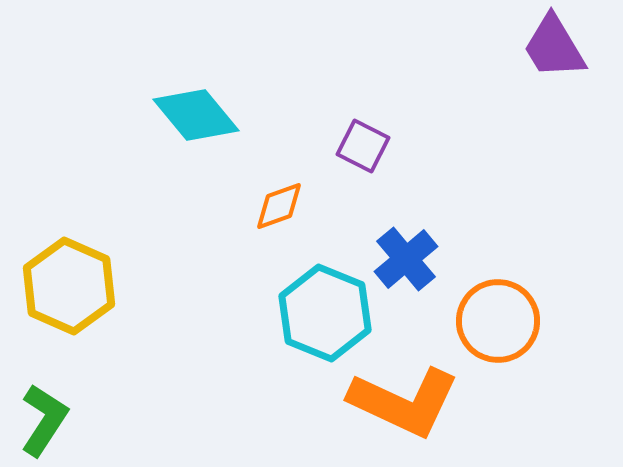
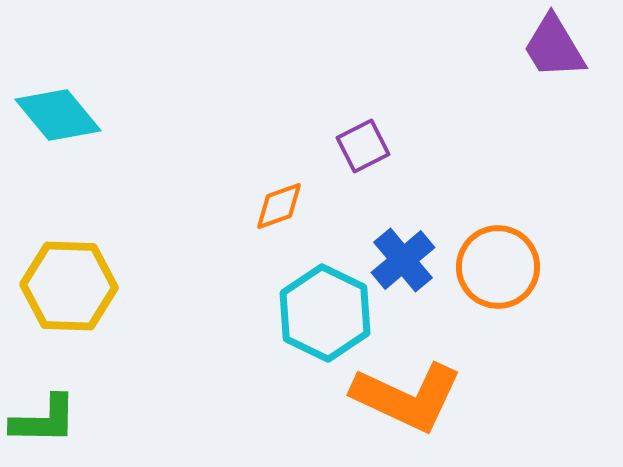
cyan diamond: moved 138 px left
purple square: rotated 36 degrees clockwise
blue cross: moved 3 px left, 1 px down
yellow hexagon: rotated 22 degrees counterclockwise
cyan hexagon: rotated 4 degrees clockwise
orange circle: moved 54 px up
orange L-shape: moved 3 px right, 5 px up
green L-shape: rotated 58 degrees clockwise
